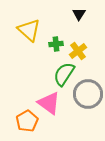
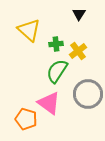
green semicircle: moved 7 px left, 3 px up
orange pentagon: moved 1 px left, 2 px up; rotated 25 degrees counterclockwise
